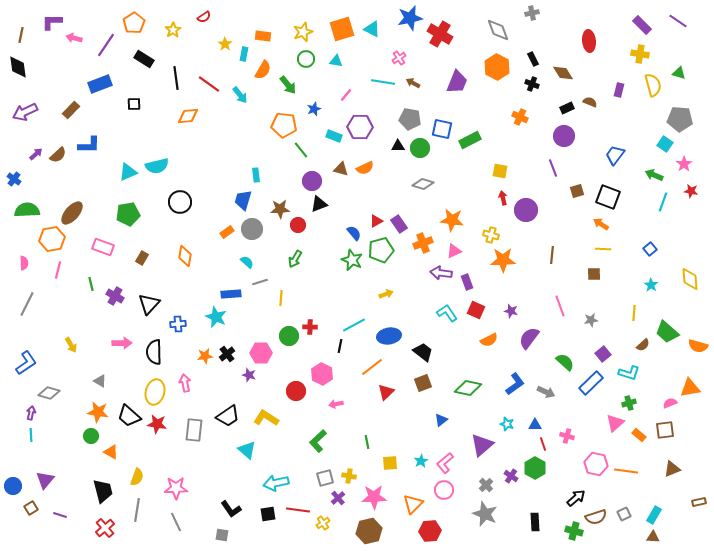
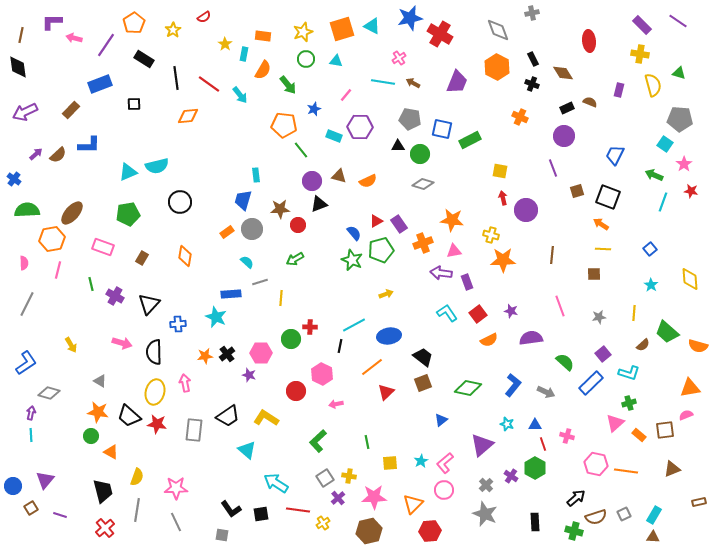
cyan triangle at (372, 29): moved 3 px up
green circle at (420, 148): moved 6 px down
blue trapezoid at (615, 155): rotated 10 degrees counterclockwise
orange semicircle at (365, 168): moved 3 px right, 13 px down
brown triangle at (341, 169): moved 2 px left, 7 px down
pink triangle at (454, 251): rotated 14 degrees clockwise
green arrow at (295, 259): rotated 30 degrees clockwise
red square at (476, 310): moved 2 px right, 4 px down; rotated 30 degrees clockwise
gray star at (591, 320): moved 8 px right, 3 px up
green circle at (289, 336): moved 2 px right, 3 px down
purple semicircle at (529, 338): moved 2 px right; rotated 45 degrees clockwise
pink arrow at (122, 343): rotated 18 degrees clockwise
black trapezoid at (423, 352): moved 5 px down
blue L-shape at (515, 384): moved 2 px left, 1 px down; rotated 15 degrees counterclockwise
pink semicircle at (670, 403): moved 16 px right, 12 px down
gray square at (325, 478): rotated 18 degrees counterclockwise
cyan arrow at (276, 483): rotated 45 degrees clockwise
black square at (268, 514): moved 7 px left
